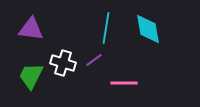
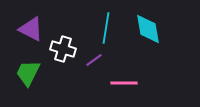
purple triangle: rotated 20 degrees clockwise
white cross: moved 14 px up
green trapezoid: moved 3 px left, 3 px up
